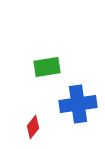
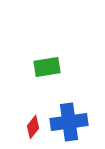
blue cross: moved 9 px left, 18 px down
